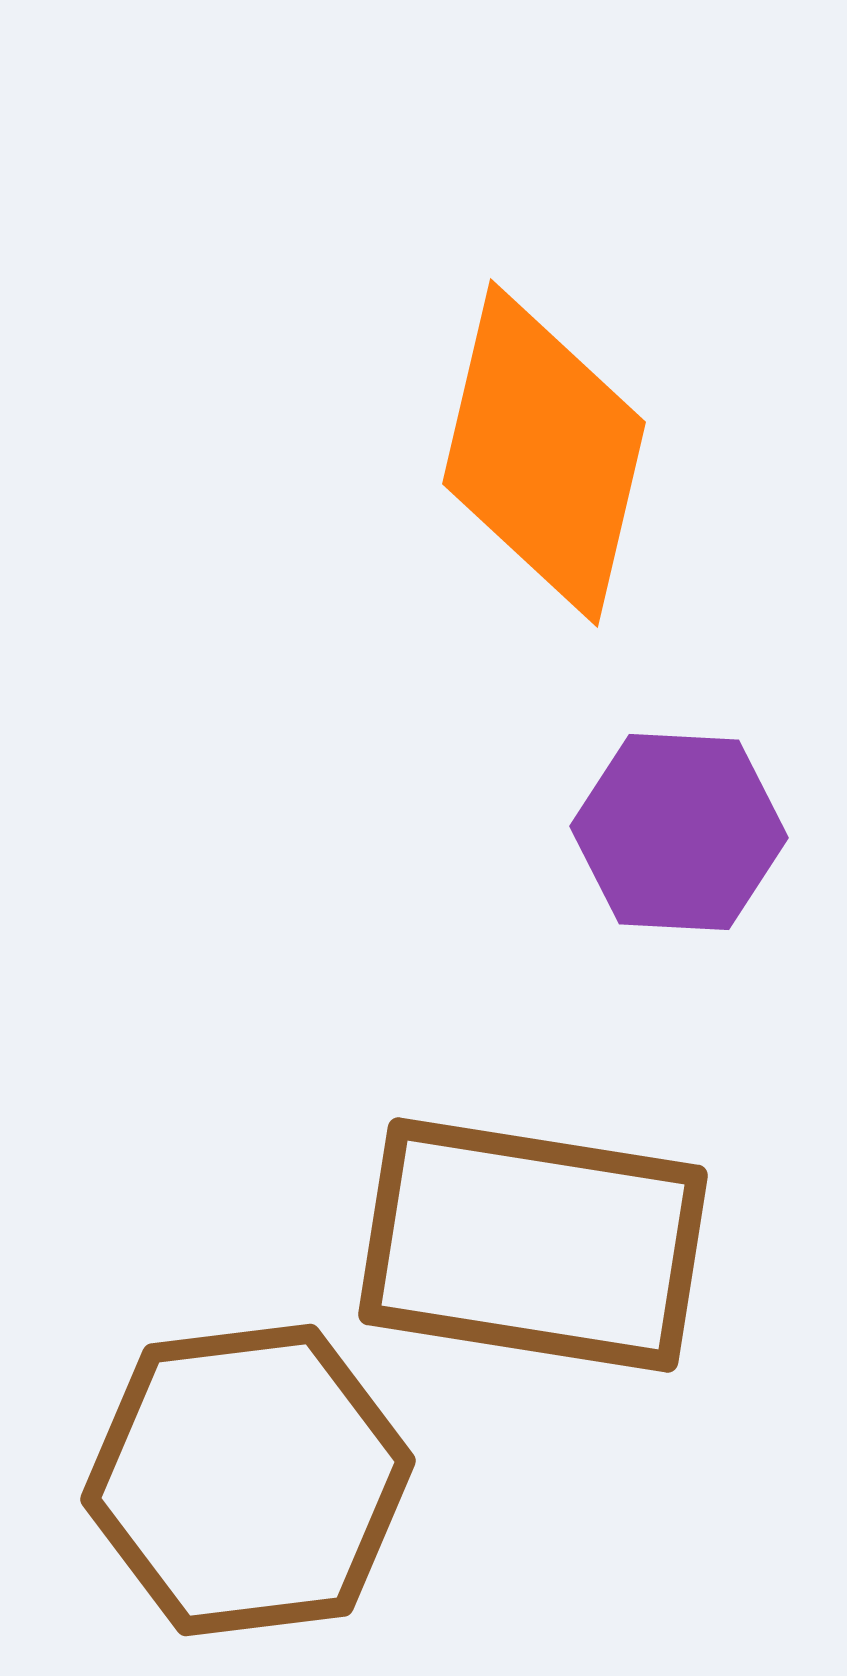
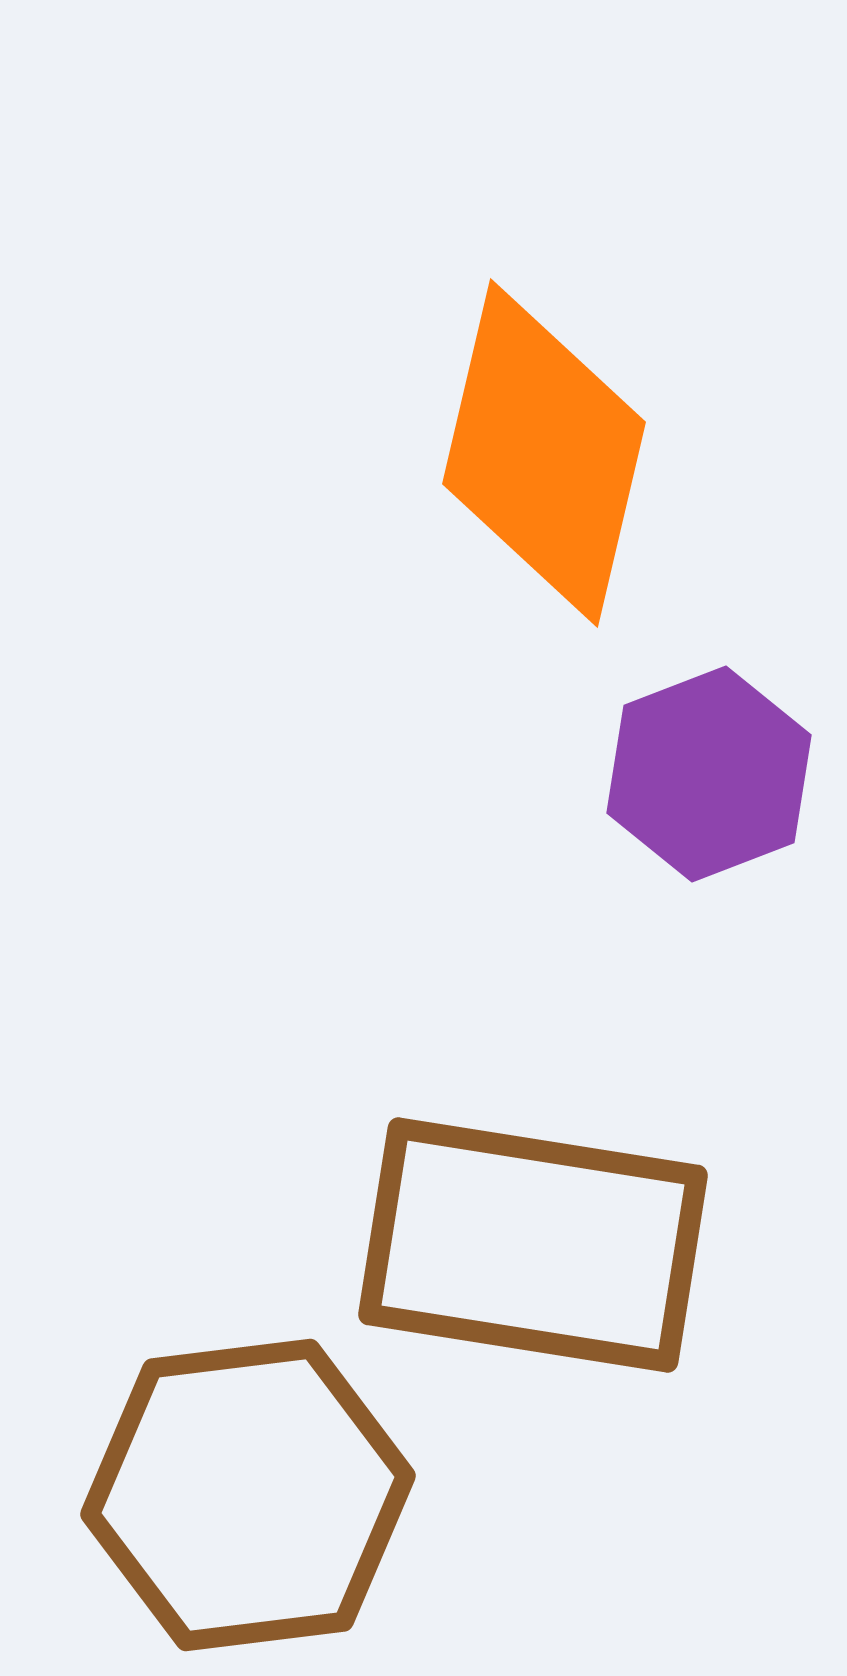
purple hexagon: moved 30 px right, 58 px up; rotated 24 degrees counterclockwise
brown hexagon: moved 15 px down
